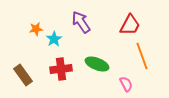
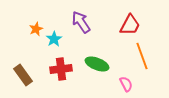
orange star: rotated 16 degrees counterclockwise
